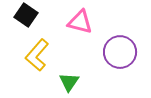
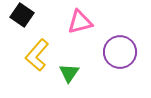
black square: moved 4 px left
pink triangle: rotated 28 degrees counterclockwise
green triangle: moved 9 px up
